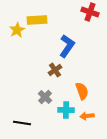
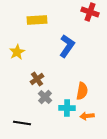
yellow star: moved 22 px down
brown cross: moved 18 px left, 9 px down
orange semicircle: rotated 30 degrees clockwise
cyan cross: moved 1 px right, 2 px up
